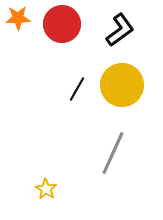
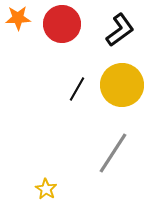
gray line: rotated 9 degrees clockwise
